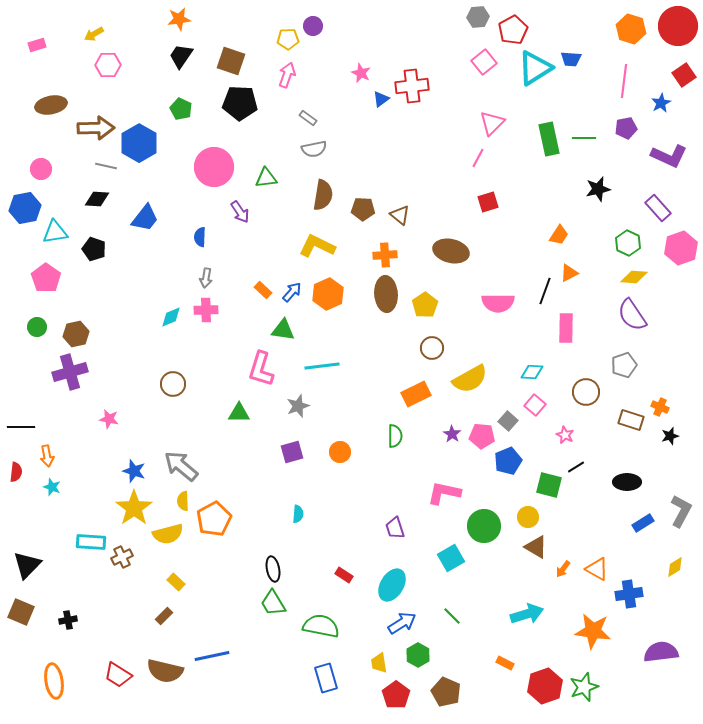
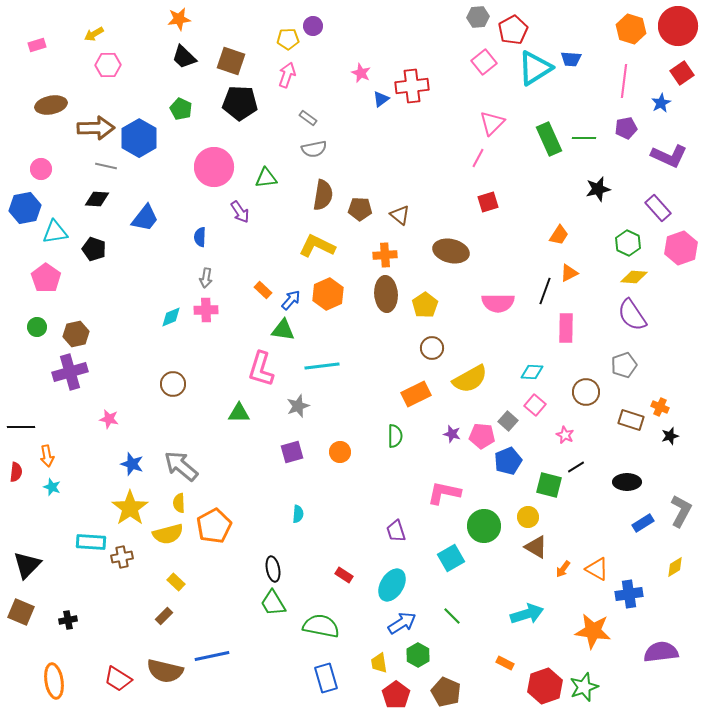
black trapezoid at (181, 56): moved 3 px right, 1 px down; rotated 80 degrees counterclockwise
red square at (684, 75): moved 2 px left, 2 px up
green rectangle at (549, 139): rotated 12 degrees counterclockwise
blue hexagon at (139, 143): moved 5 px up
brown pentagon at (363, 209): moved 3 px left
blue arrow at (292, 292): moved 1 px left, 8 px down
purple star at (452, 434): rotated 18 degrees counterclockwise
blue star at (134, 471): moved 2 px left, 7 px up
yellow semicircle at (183, 501): moved 4 px left, 2 px down
yellow star at (134, 508): moved 4 px left
orange pentagon at (214, 519): moved 7 px down
purple trapezoid at (395, 528): moved 1 px right, 3 px down
brown cross at (122, 557): rotated 15 degrees clockwise
red trapezoid at (118, 675): moved 4 px down
